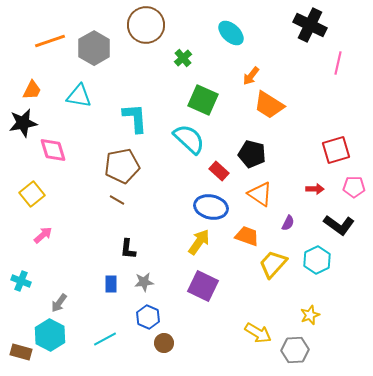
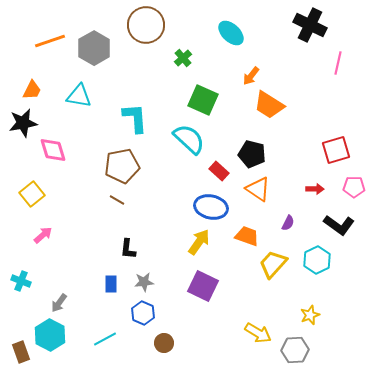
orange triangle at (260, 194): moved 2 px left, 5 px up
blue hexagon at (148, 317): moved 5 px left, 4 px up
brown rectangle at (21, 352): rotated 55 degrees clockwise
